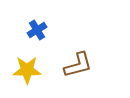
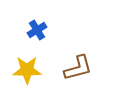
brown L-shape: moved 3 px down
